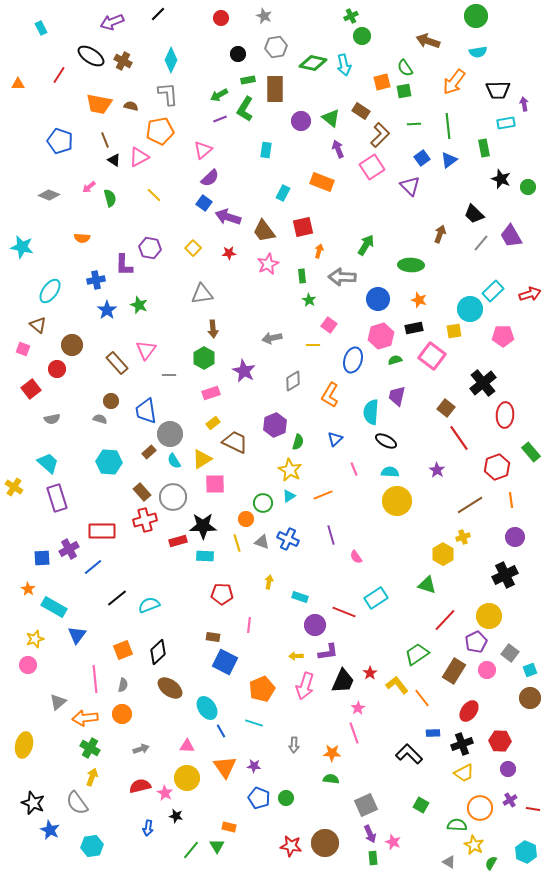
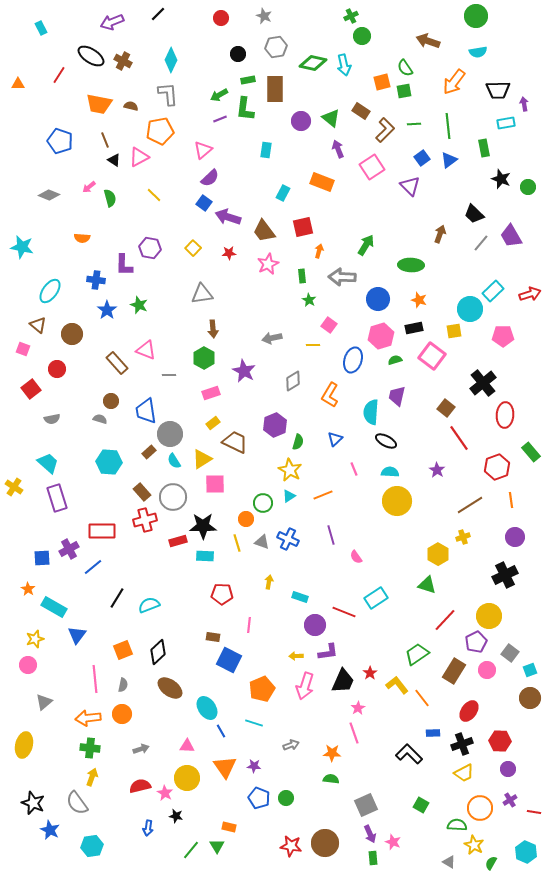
green L-shape at (245, 109): rotated 25 degrees counterclockwise
brown L-shape at (380, 135): moved 5 px right, 5 px up
blue cross at (96, 280): rotated 18 degrees clockwise
brown circle at (72, 345): moved 11 px up
pink triangle at (146, 350): rotated 45 degrees counterclockwise
yellow hexagon at (443, 554): moved 5 px left
black line at (117, 598): rotated 20 degrees counterclockwise
blue square at (225, 662): moved 4 px right, 2 px up
gray triangle at (58, 702): moved 14 px left
orange arrow at (85, 718): moved 3 px right
gray arrow at (294, 745): moved 3 px left; rotated 112 degrees counterclockwise
green cross at (90, 748): rotated 24 degrees counterclockwise
red line at (533, 809): moved 1 px right, 3 px down
